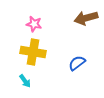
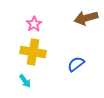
pink star: rotated 28 degrees clockwise
blue semicircle: moved 1 px left, 1 px down
